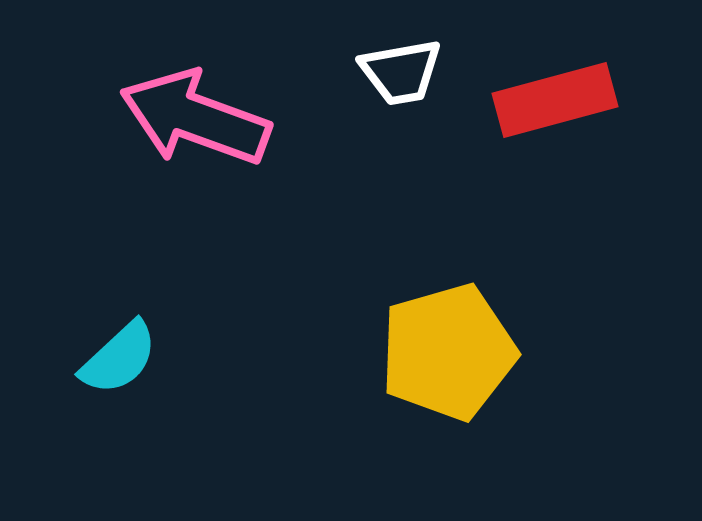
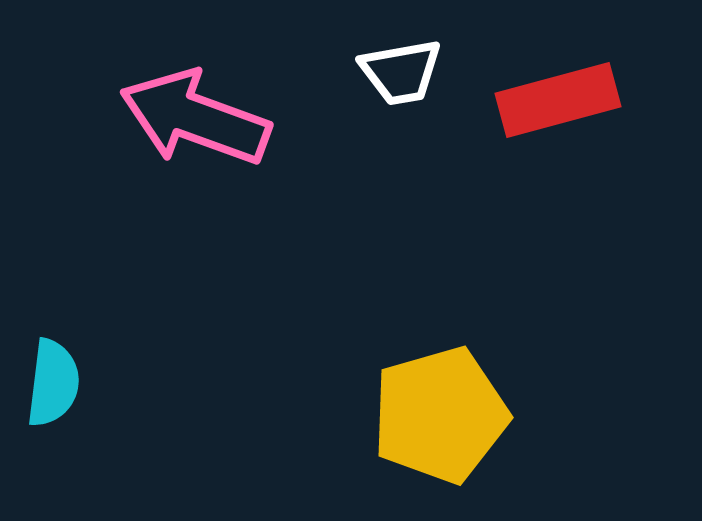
red rectangle: moved 3 px right
yellow pentagon: moved 8 px left, 63 px down
cyan semicircle: moved 66 px left, 25 px down; rotated 40 degrees counterclockwise
